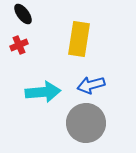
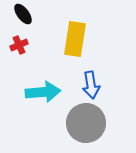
yellow rectangle: moved 4 px left
blue arrow: rotated 84 degrees counterclockwise
